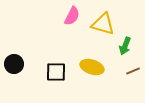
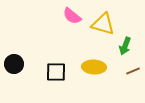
pink semicircle: rotated 102 degrees clockwise
yellow ellipse: moved 2 px right; rotated 15 degrees counterclockwise
